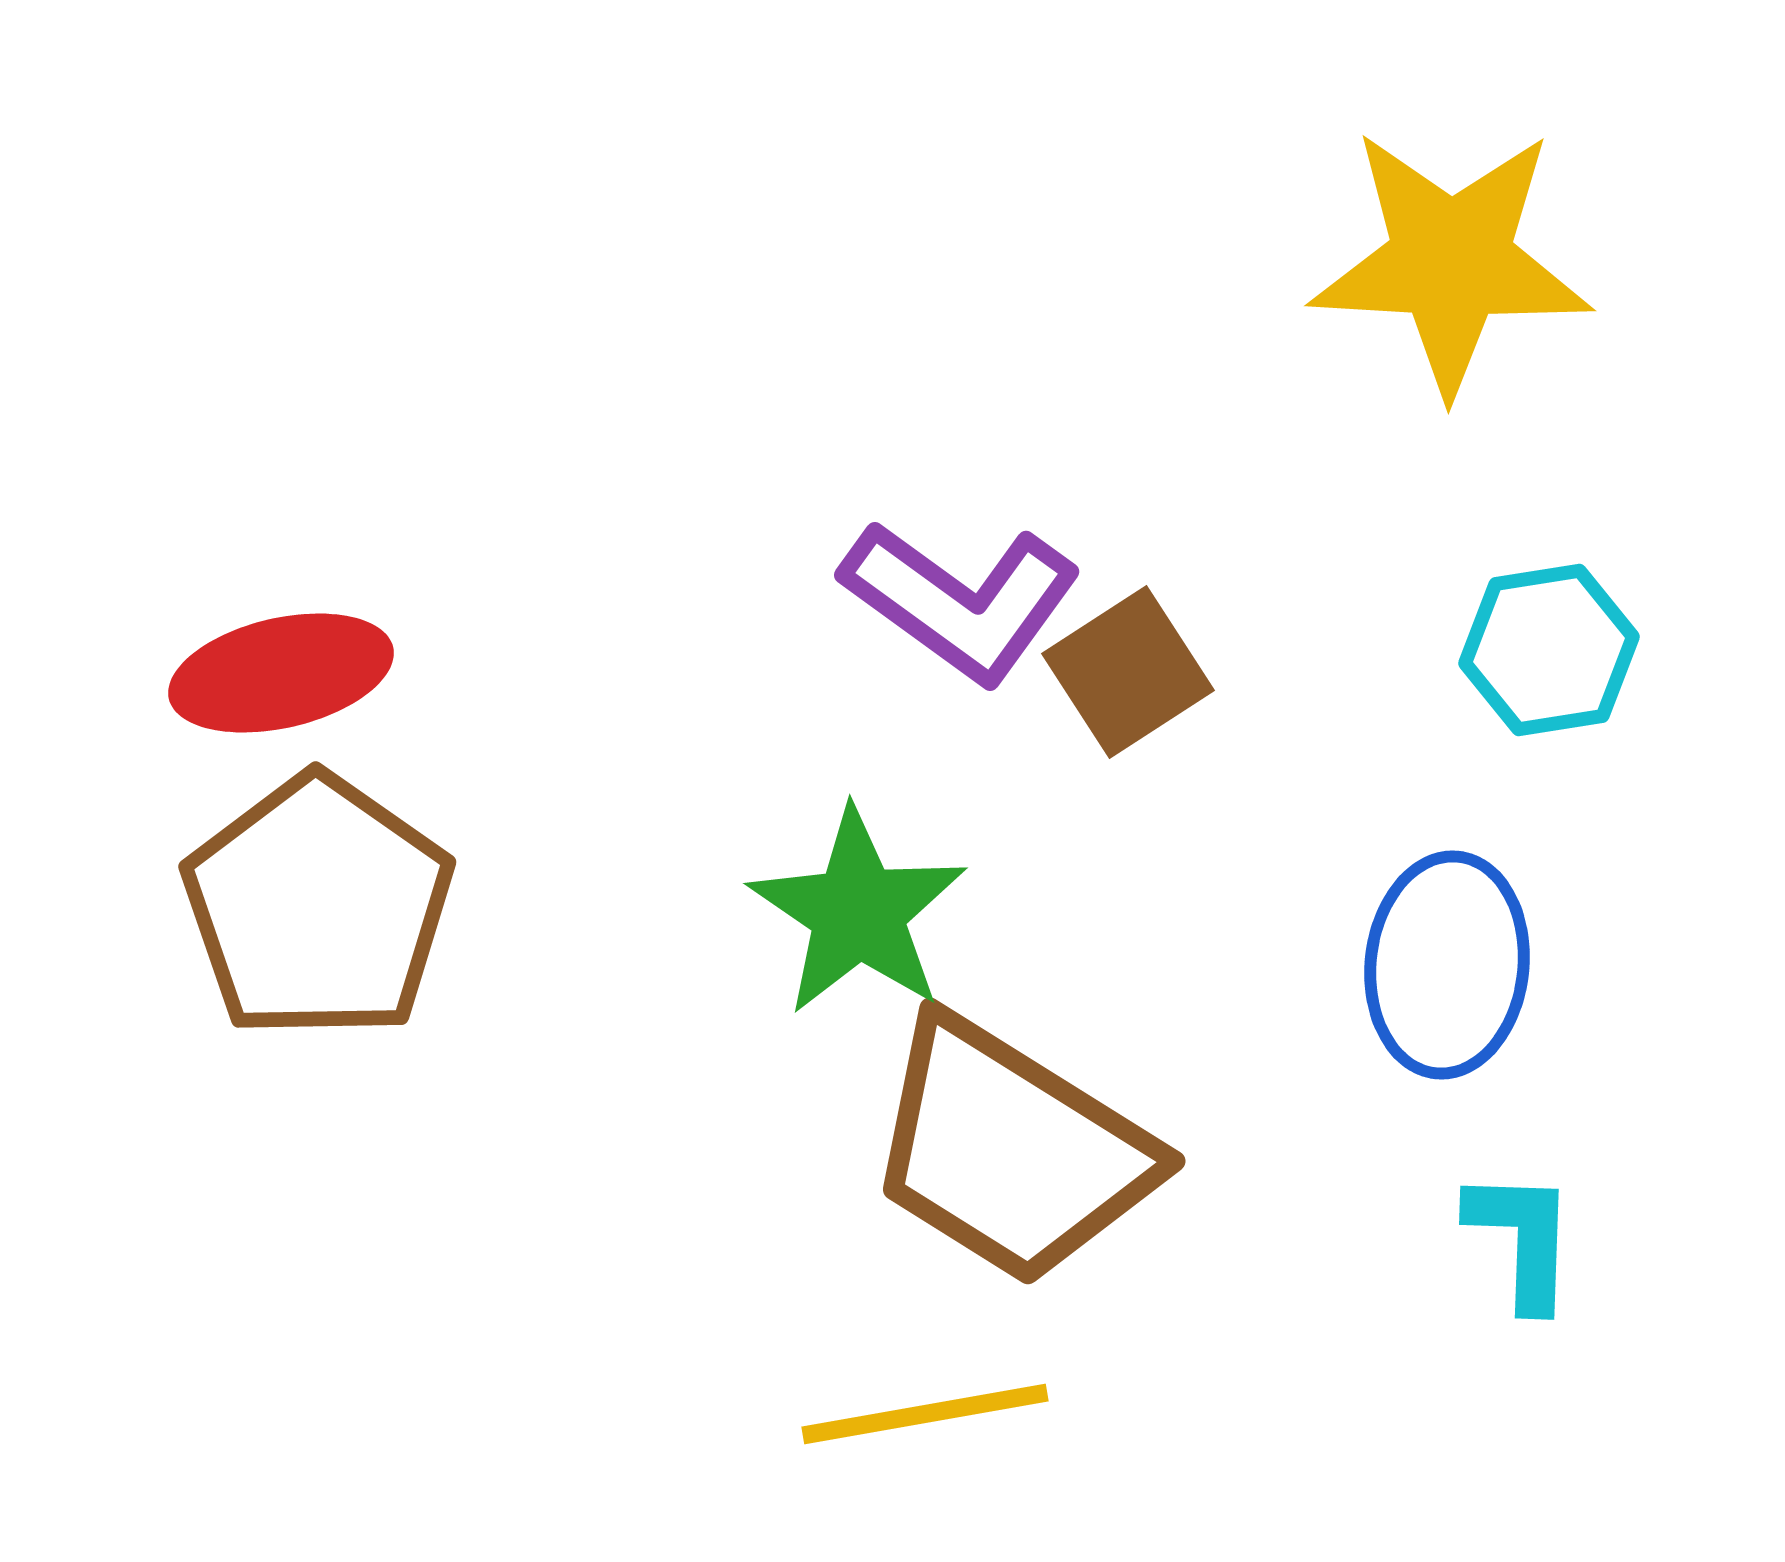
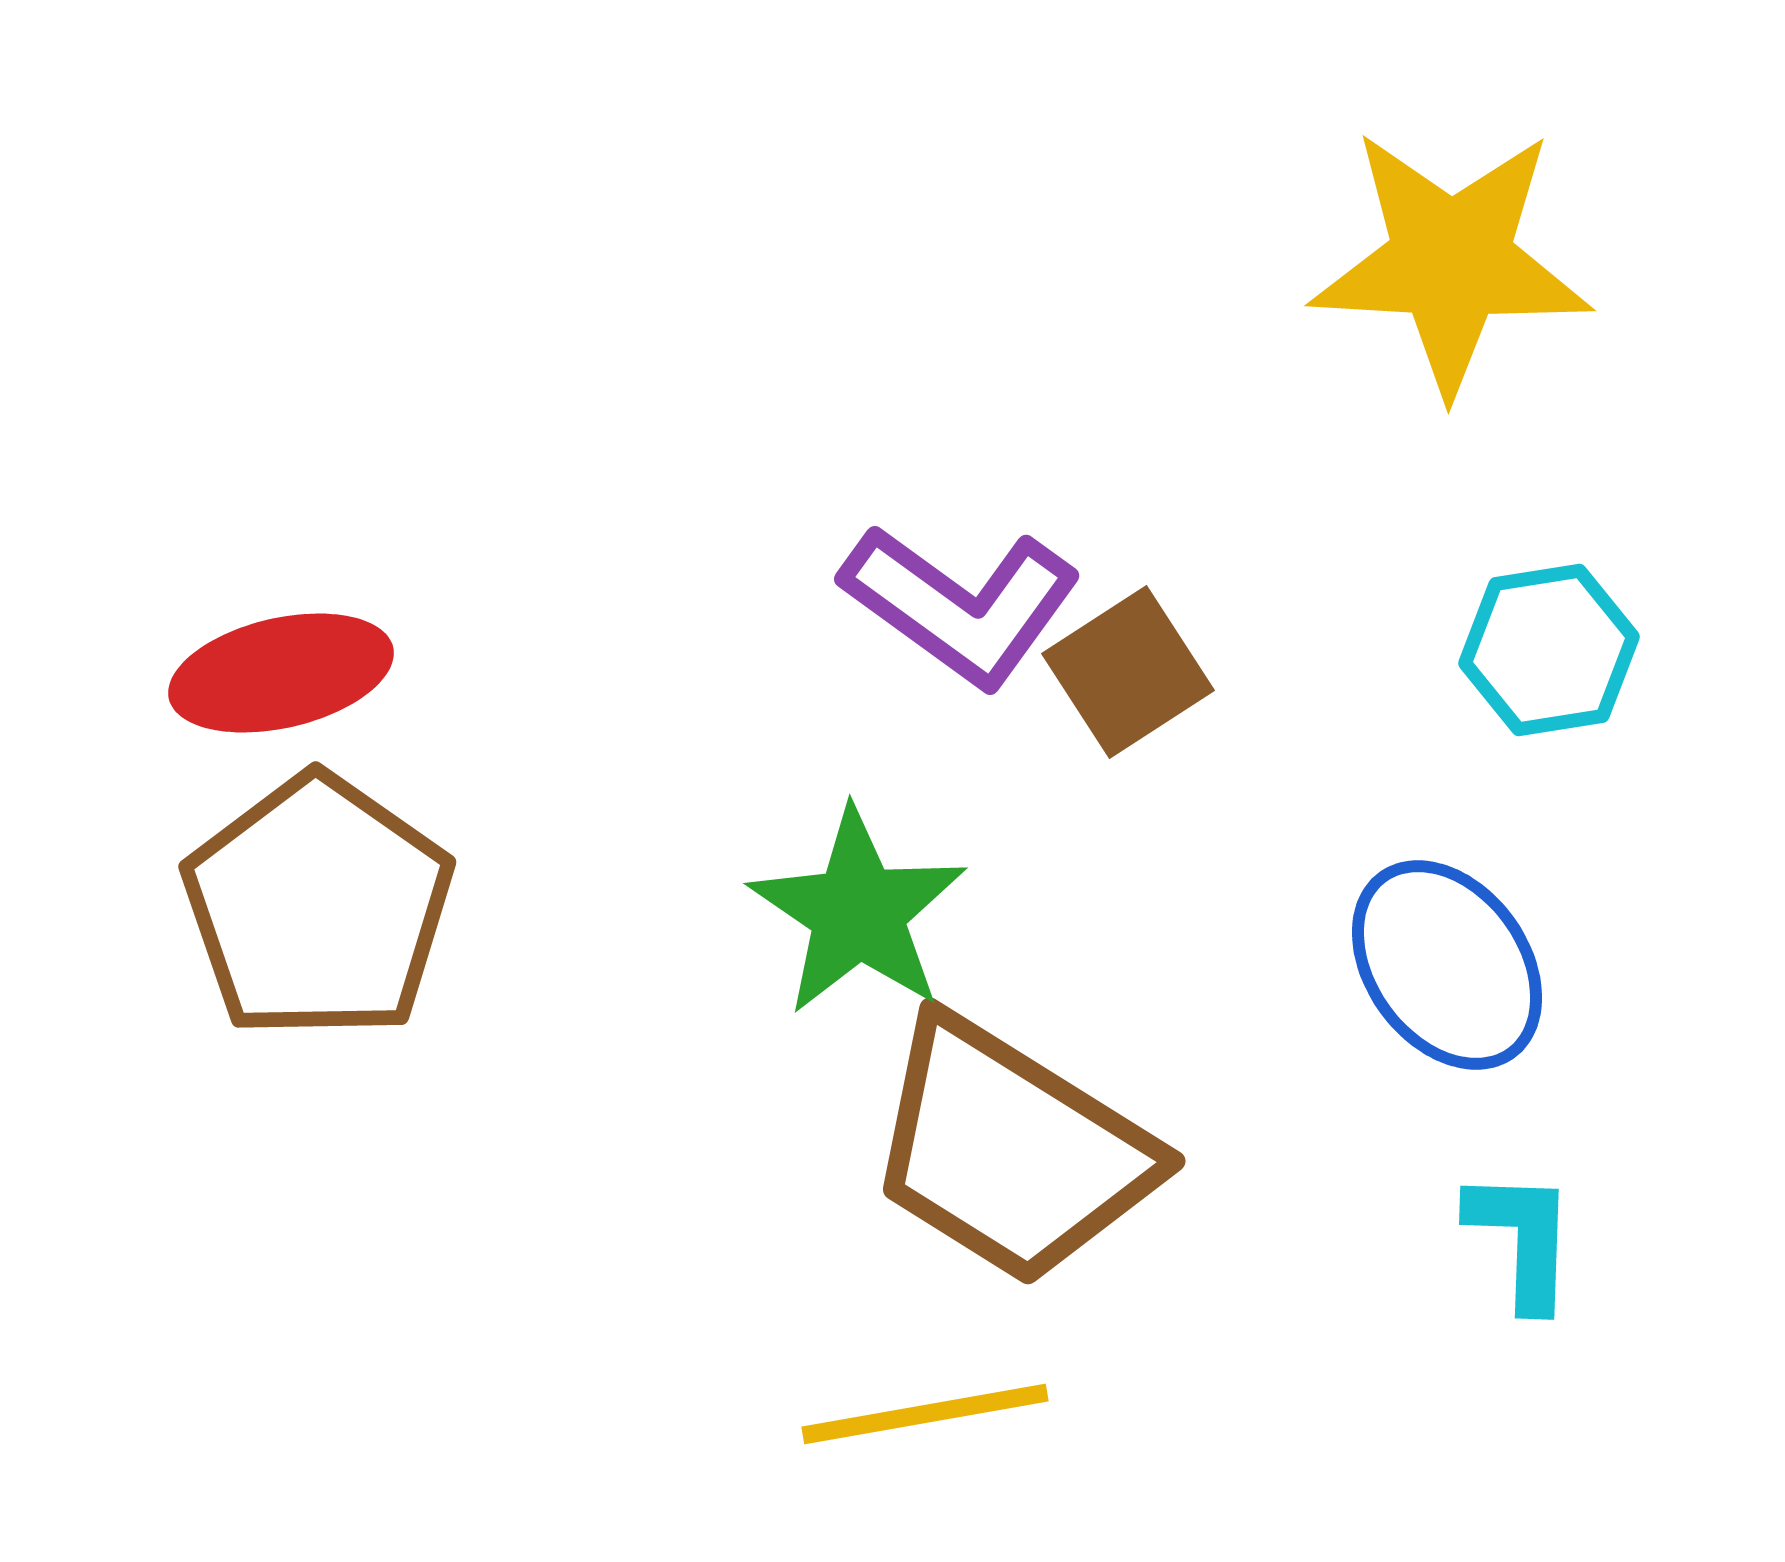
purple L-shape: moved 4 px down
blue ellipse: rotated 42 degrees counterclockwise
